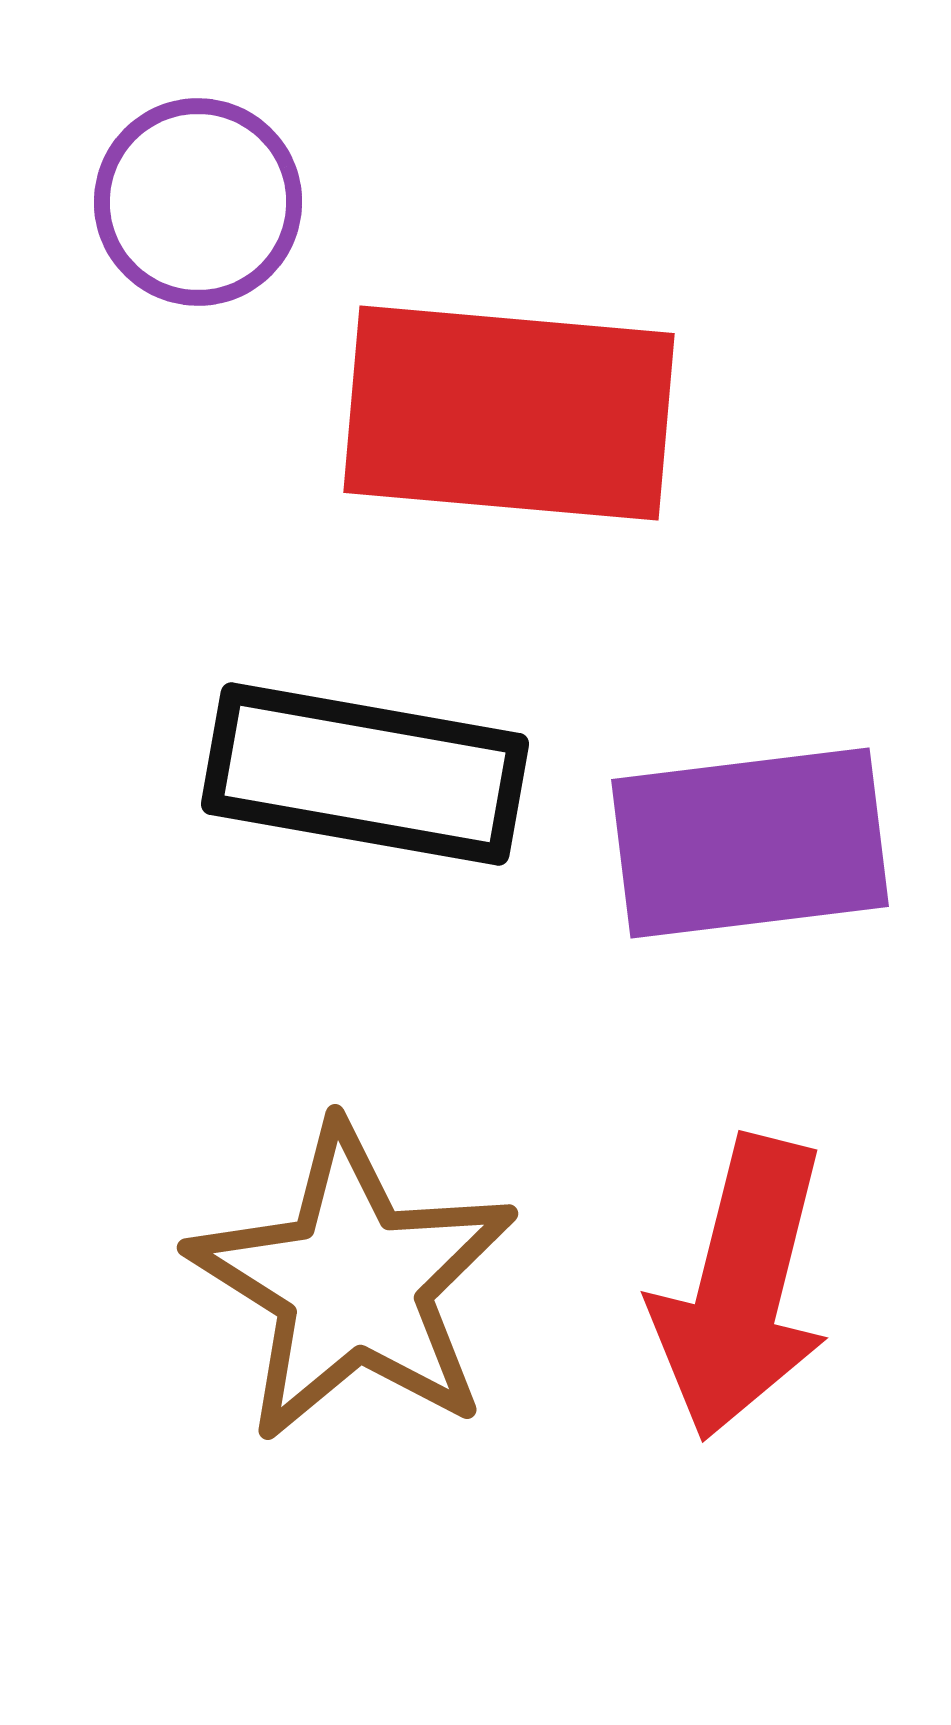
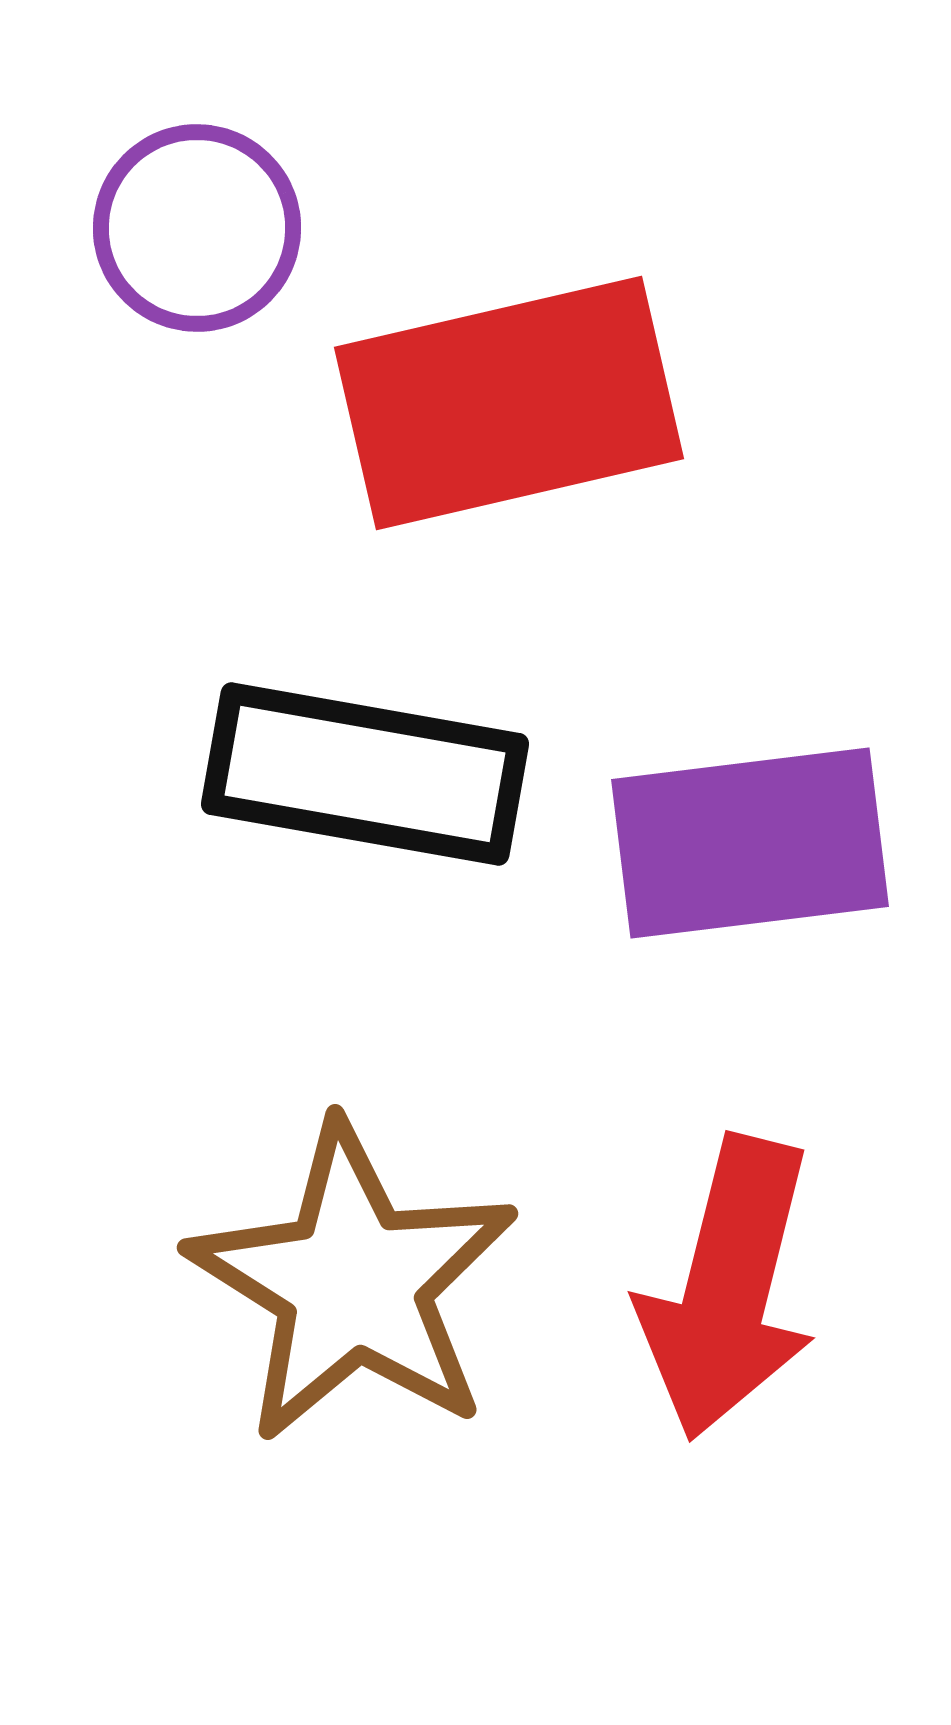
purple circle: moved 1 px left, 26 px down
red rectangle: moved 10 px up; rotated 18 degrees counterclockwise
red arrow: moved 13 px left
